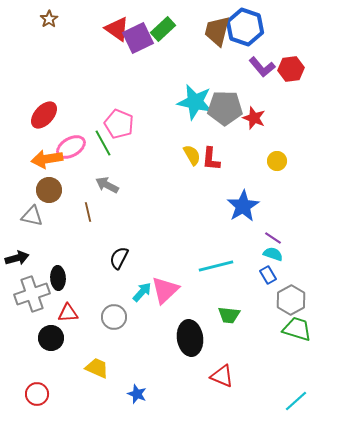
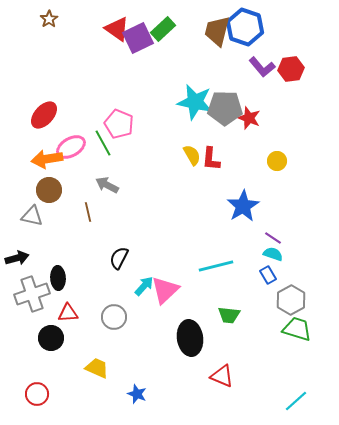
red star at (254, 118): moved 5 px left
cyan arrow at (142, 292): moved 2 px right, 6 px up
